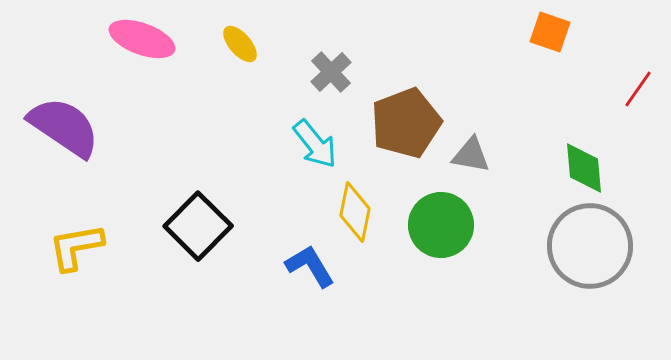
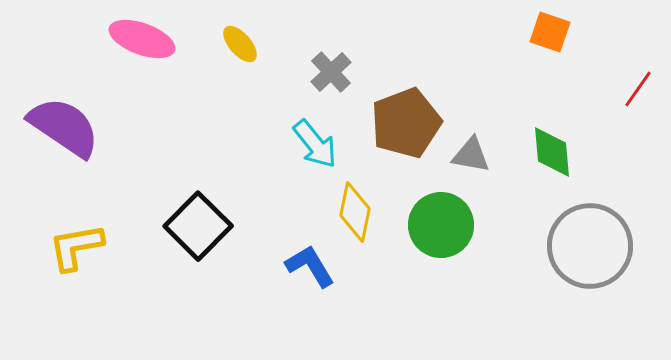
green diamond: moved 32 px left, 16 px up
